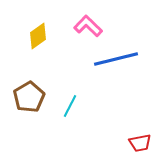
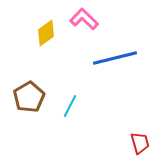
pink L-shape: moved 4 px left, 7 px up
yellow diamond: moved 8 px right, 3 px up
blue line: moved 1 px left, 1 px up
red trapezoid: rotated 95 degrees counterclockwise
